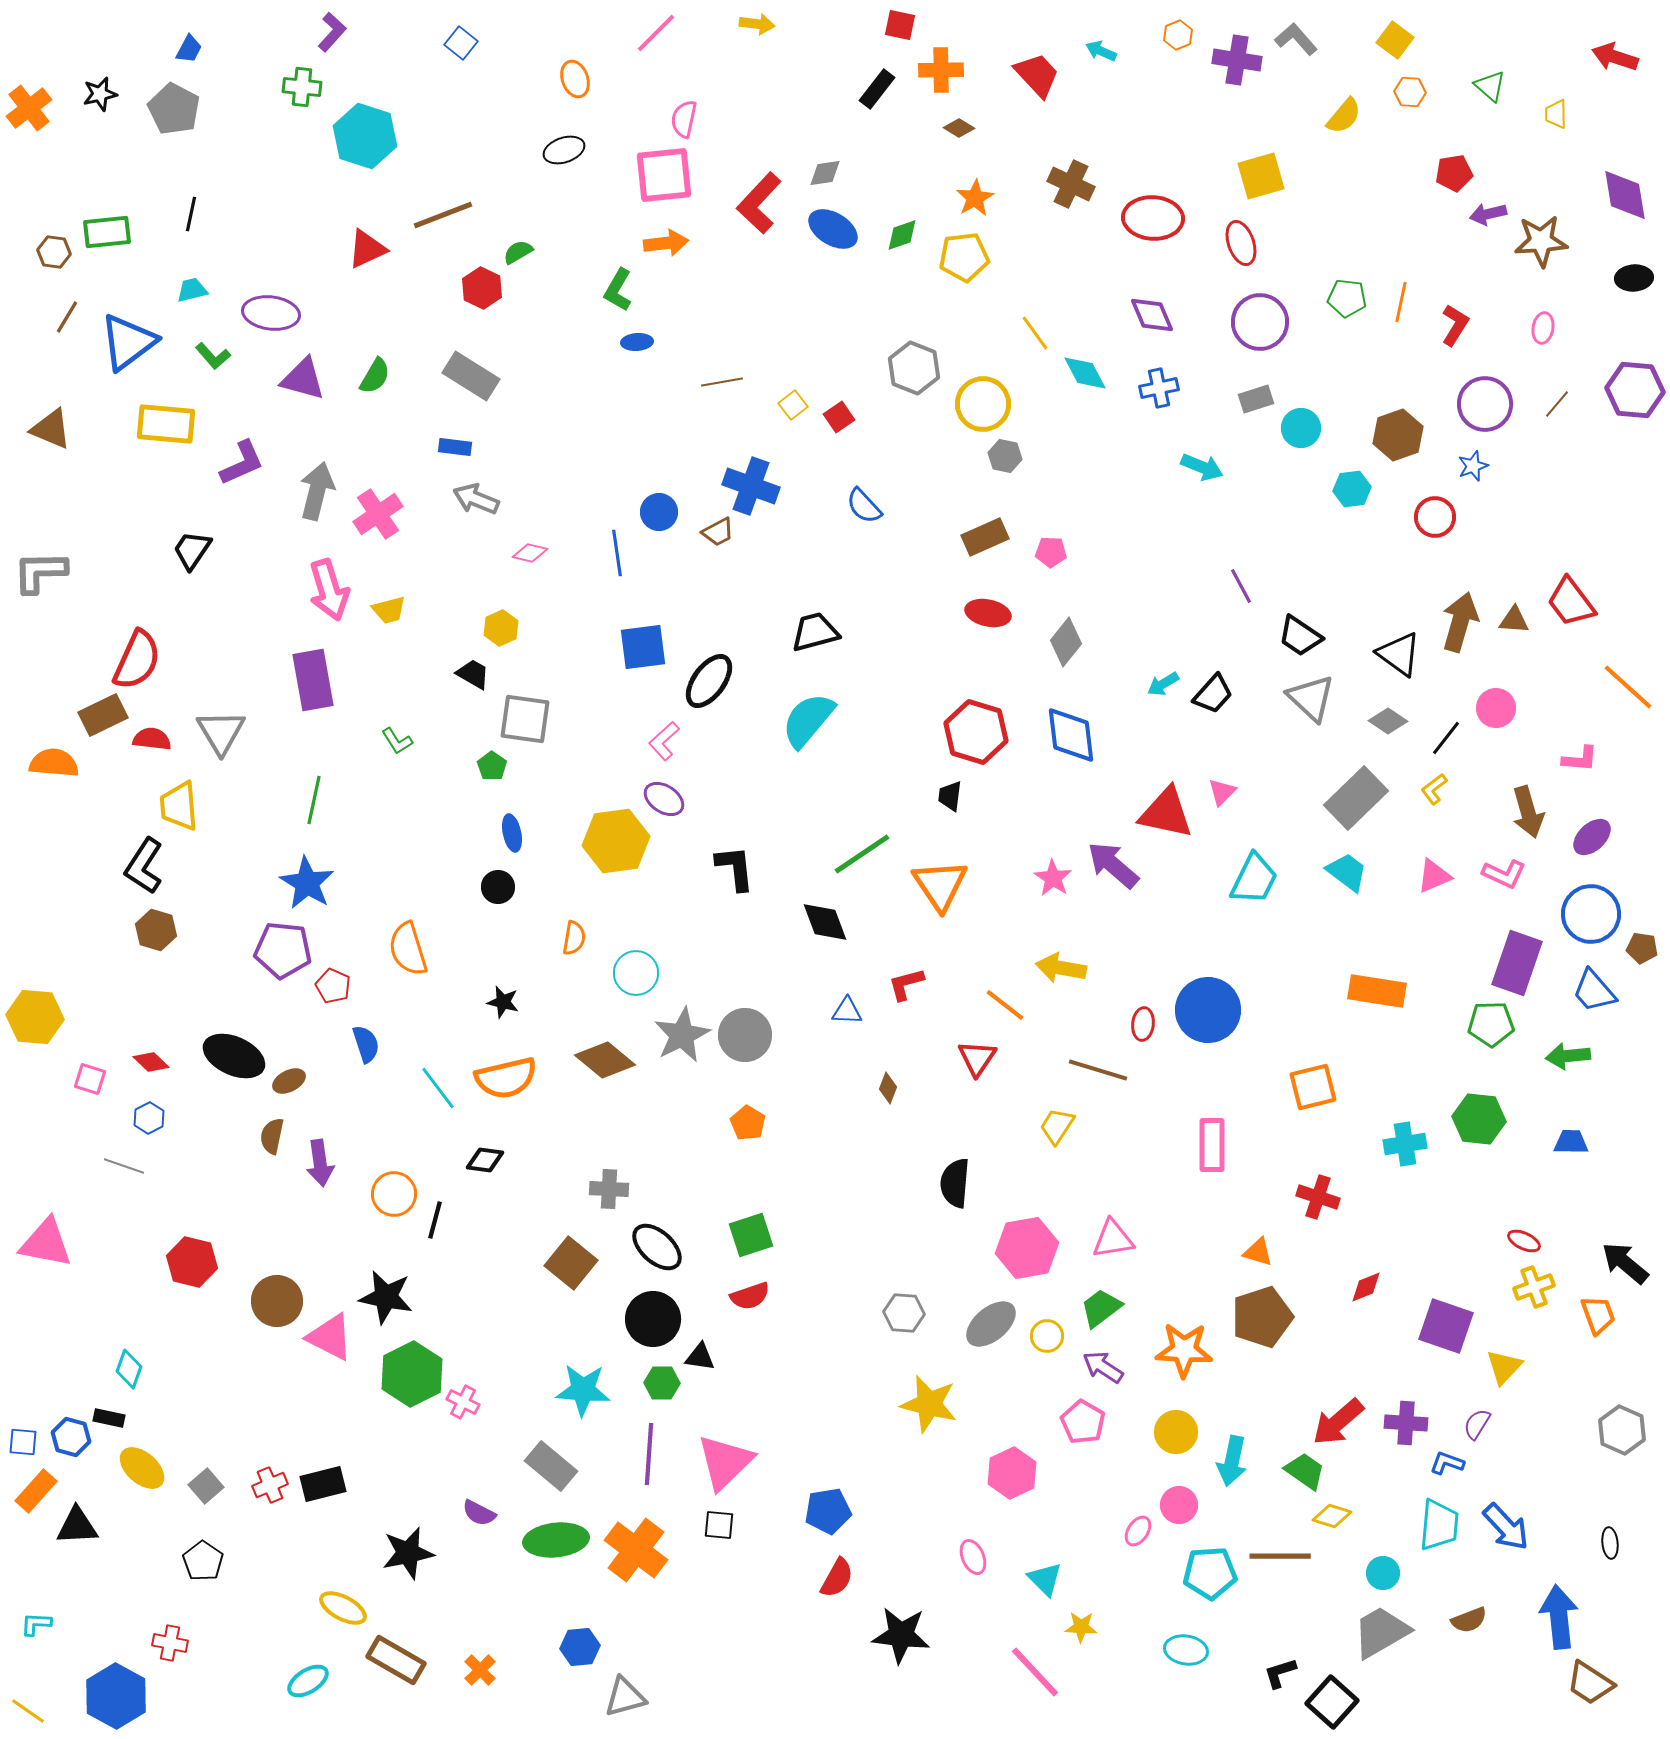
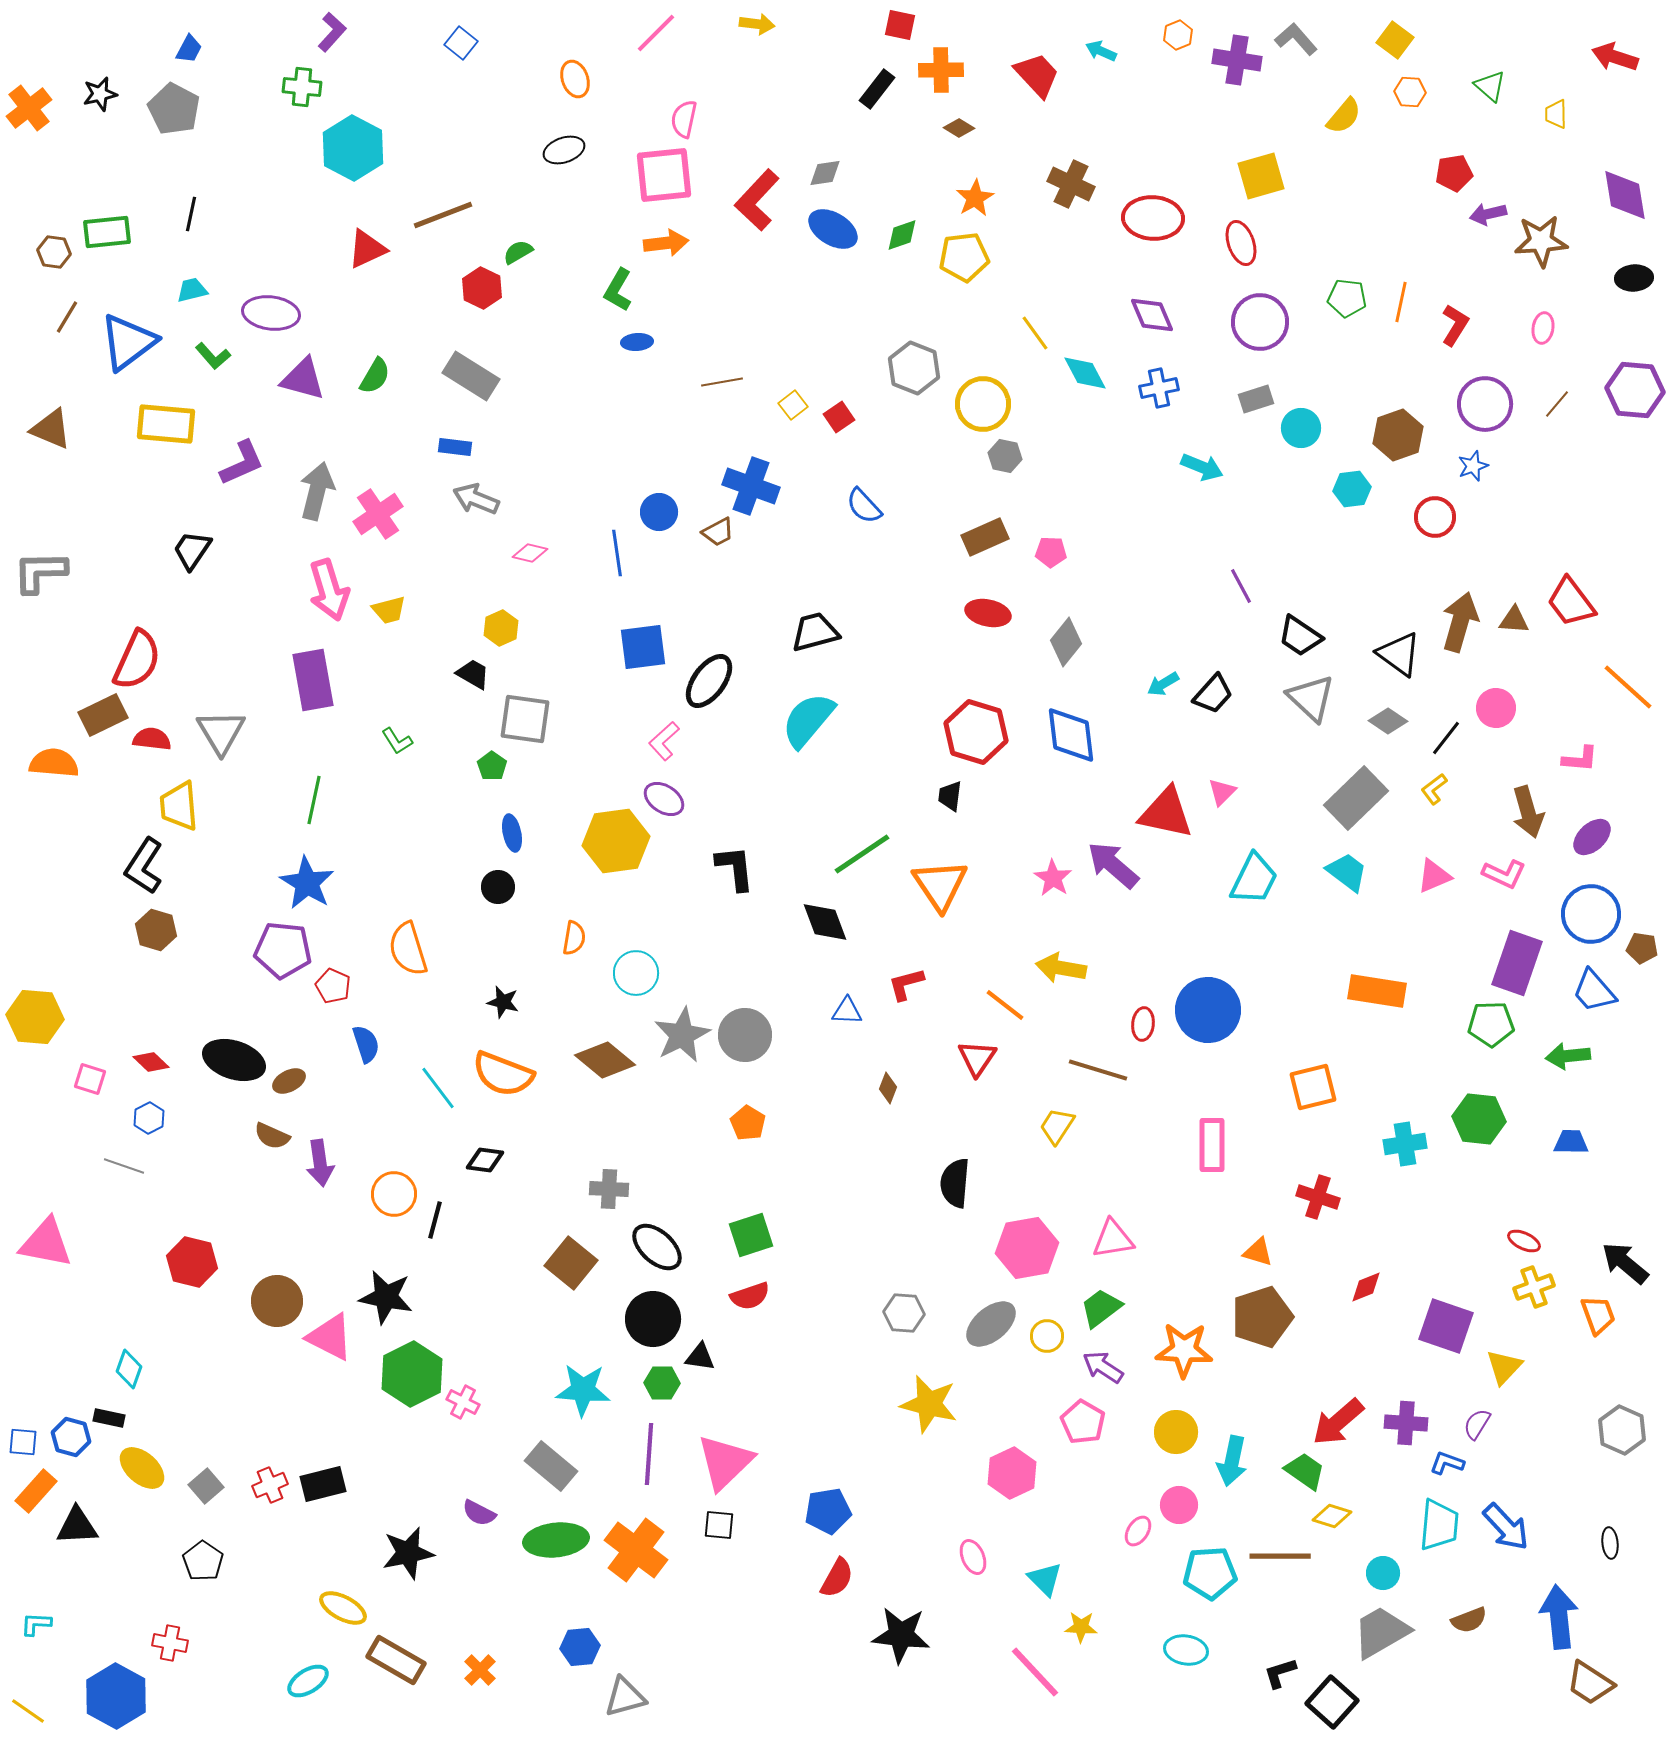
cyan hexagon at (365, 136): moved 12 px left, 12 px down; rotated 10 degrees clockwise
red L-shape at (759, 203): moved 2 px left, 3 px up
black ellipse at (234, 1056): moved 4 px down; rotated 6 degrees counterclockwise
orange semicircle at (506, 1078): moved 3 px left, 4 px up; rotated 34 degrees clockwise
brown semicircle at (272, 1136): rotated 78 degrees counterclockwise
